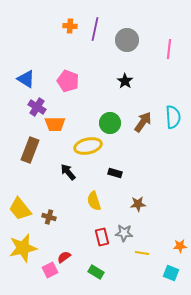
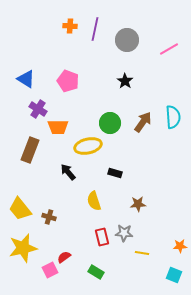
pink line: rotated 54 degrees clockwise
purple cross: moved 1 px right, 2 px down
orange trapezoid: moved 3 px right, 3 px down
cyan square: moved 3 px right, 2 px down
